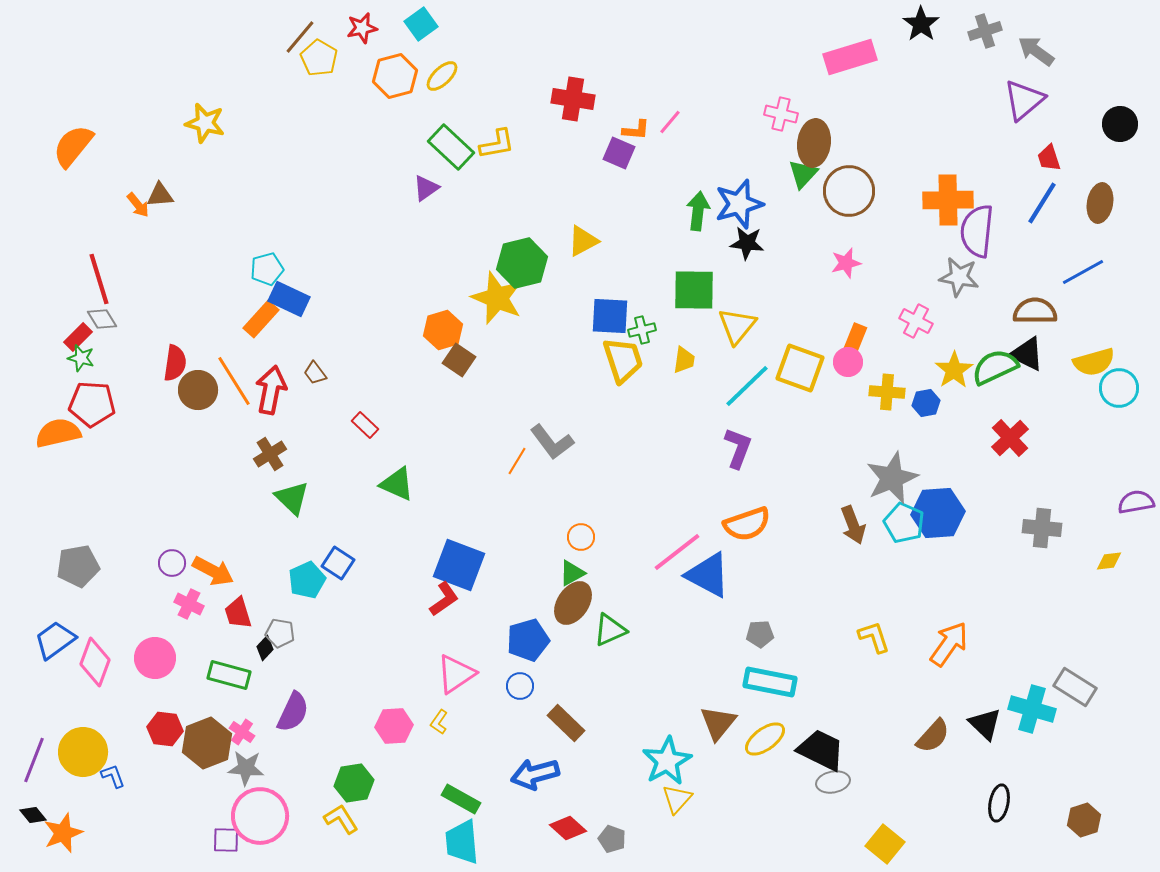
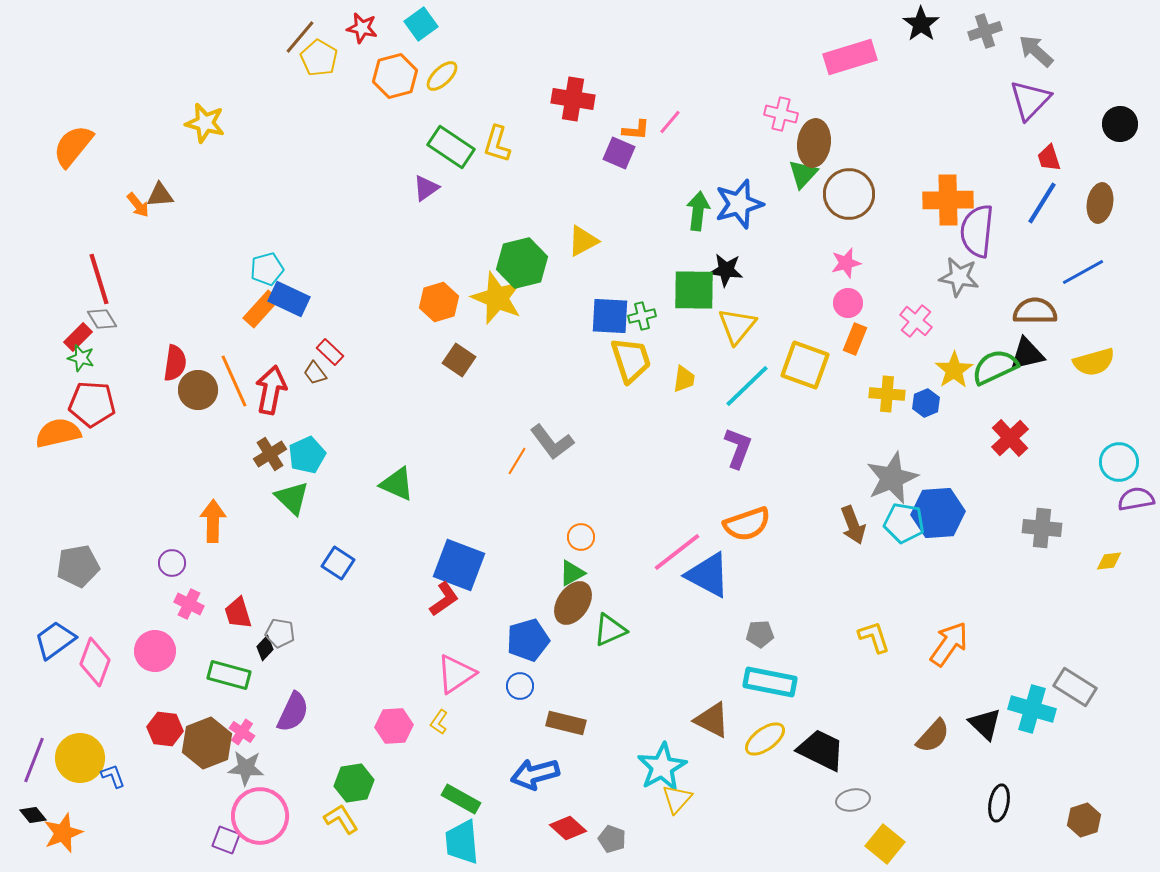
red star at (362, 28): rotated 24 degrees clockwise
gray arrow at (1036, 51): rotated 6 degrees clockwise
purple triangle at (1024, 100): moved 6 px right; rotated 6 degrees counterclockwise
yellow L-shape at (497, 144): rotated 117 degrees clockwise
green rectangle at (451, 147): rotated 9 degrees counterclockwise
brown circle at (849, 191): moved 3 px down
black star at (747, 243): moved 21 px left, 27 px down
orange rectangle at (261, 319): moved 10 px up
pink cross at (916, 321): rotated 12 degrees clockwise
orange hexagon at (443, 330): moved 4 px left, 28 px up
green cross at (642, 330): moved 14 px up
black triangle at (1027, 354): rotated 39 degrees counterclockwise
yellow trapezoid at (623, 360): moved 8 px right
yellow trapezoid at (684, 360): moved 19 px down
pink circle at (848, 362): moved 59 px up
yellow square at (800, 368): moved 5 px right, 3 px up
orange line at (234, 381): rotated 8 degrees clockwise
cyan circle at (1119, 388): moved 74 px down
yellow cross at (887, 392): moved 2 px down
blue hexagon at (926, 403): rotated 12 degrees counterclockwise
red rectangle at (365, 425): moved 35 px left, 73 px up
purple semicircle at (1136, 502): moved 3 px up
cyan pentagon at (904, 523): rotated 15 degrees counterclockwise
orange arrow at (213, 571): moved 50 px up; rotated 117 degrees counterclockwise
cyan pentagon at (307, 580): moved 125 px up
pink circle at (155, 658): moved 7 px up
brown rectangle at (566, 723): rotated 30 degrees counterclockwise
brown triangle at (718, 723): moved 6 px left, 3 px up; rotated 42 degrees counterclockwise
yellow circle at (83, 752): moved 3 px left, 6 px down
cyan star at (667, 761): moved 5 px left, 6 px down
gray ellipse at (833, 782): moved 20 px right, 18 px down
purple square at (226, 840): rotated 20 degrees clockwise
